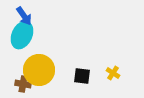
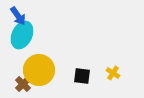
blue arrow: moved 6 px left
brown cross: rotated 35 degrees clockwise
